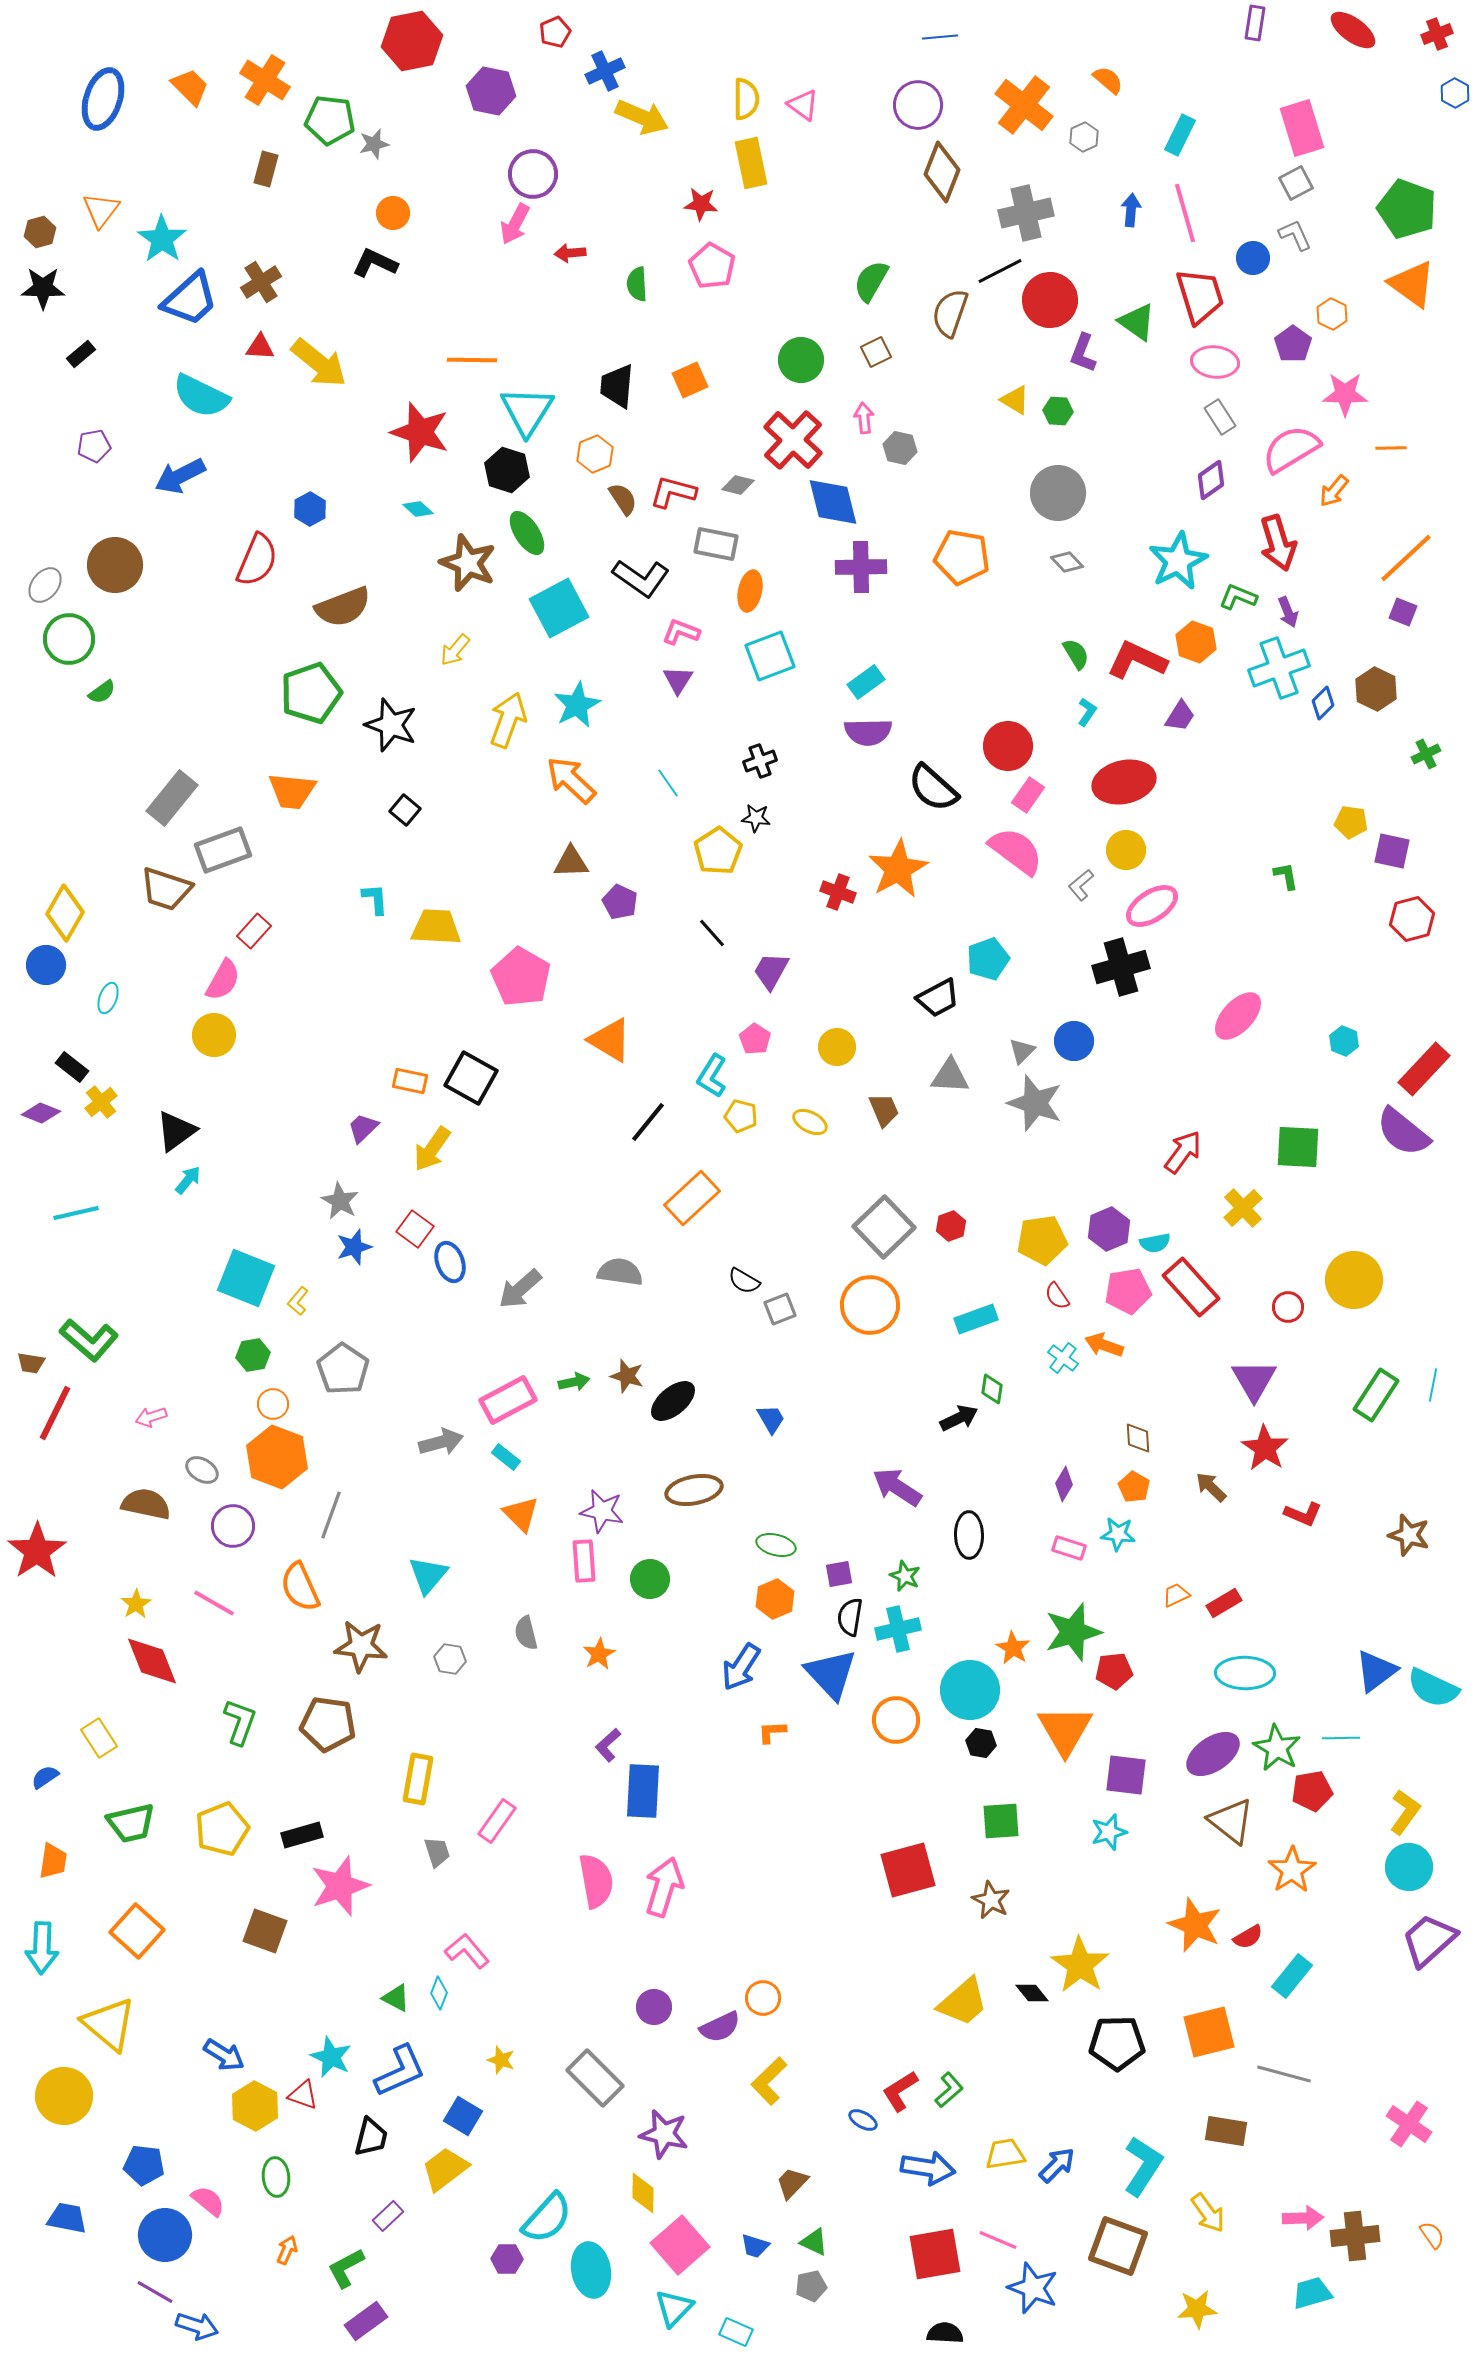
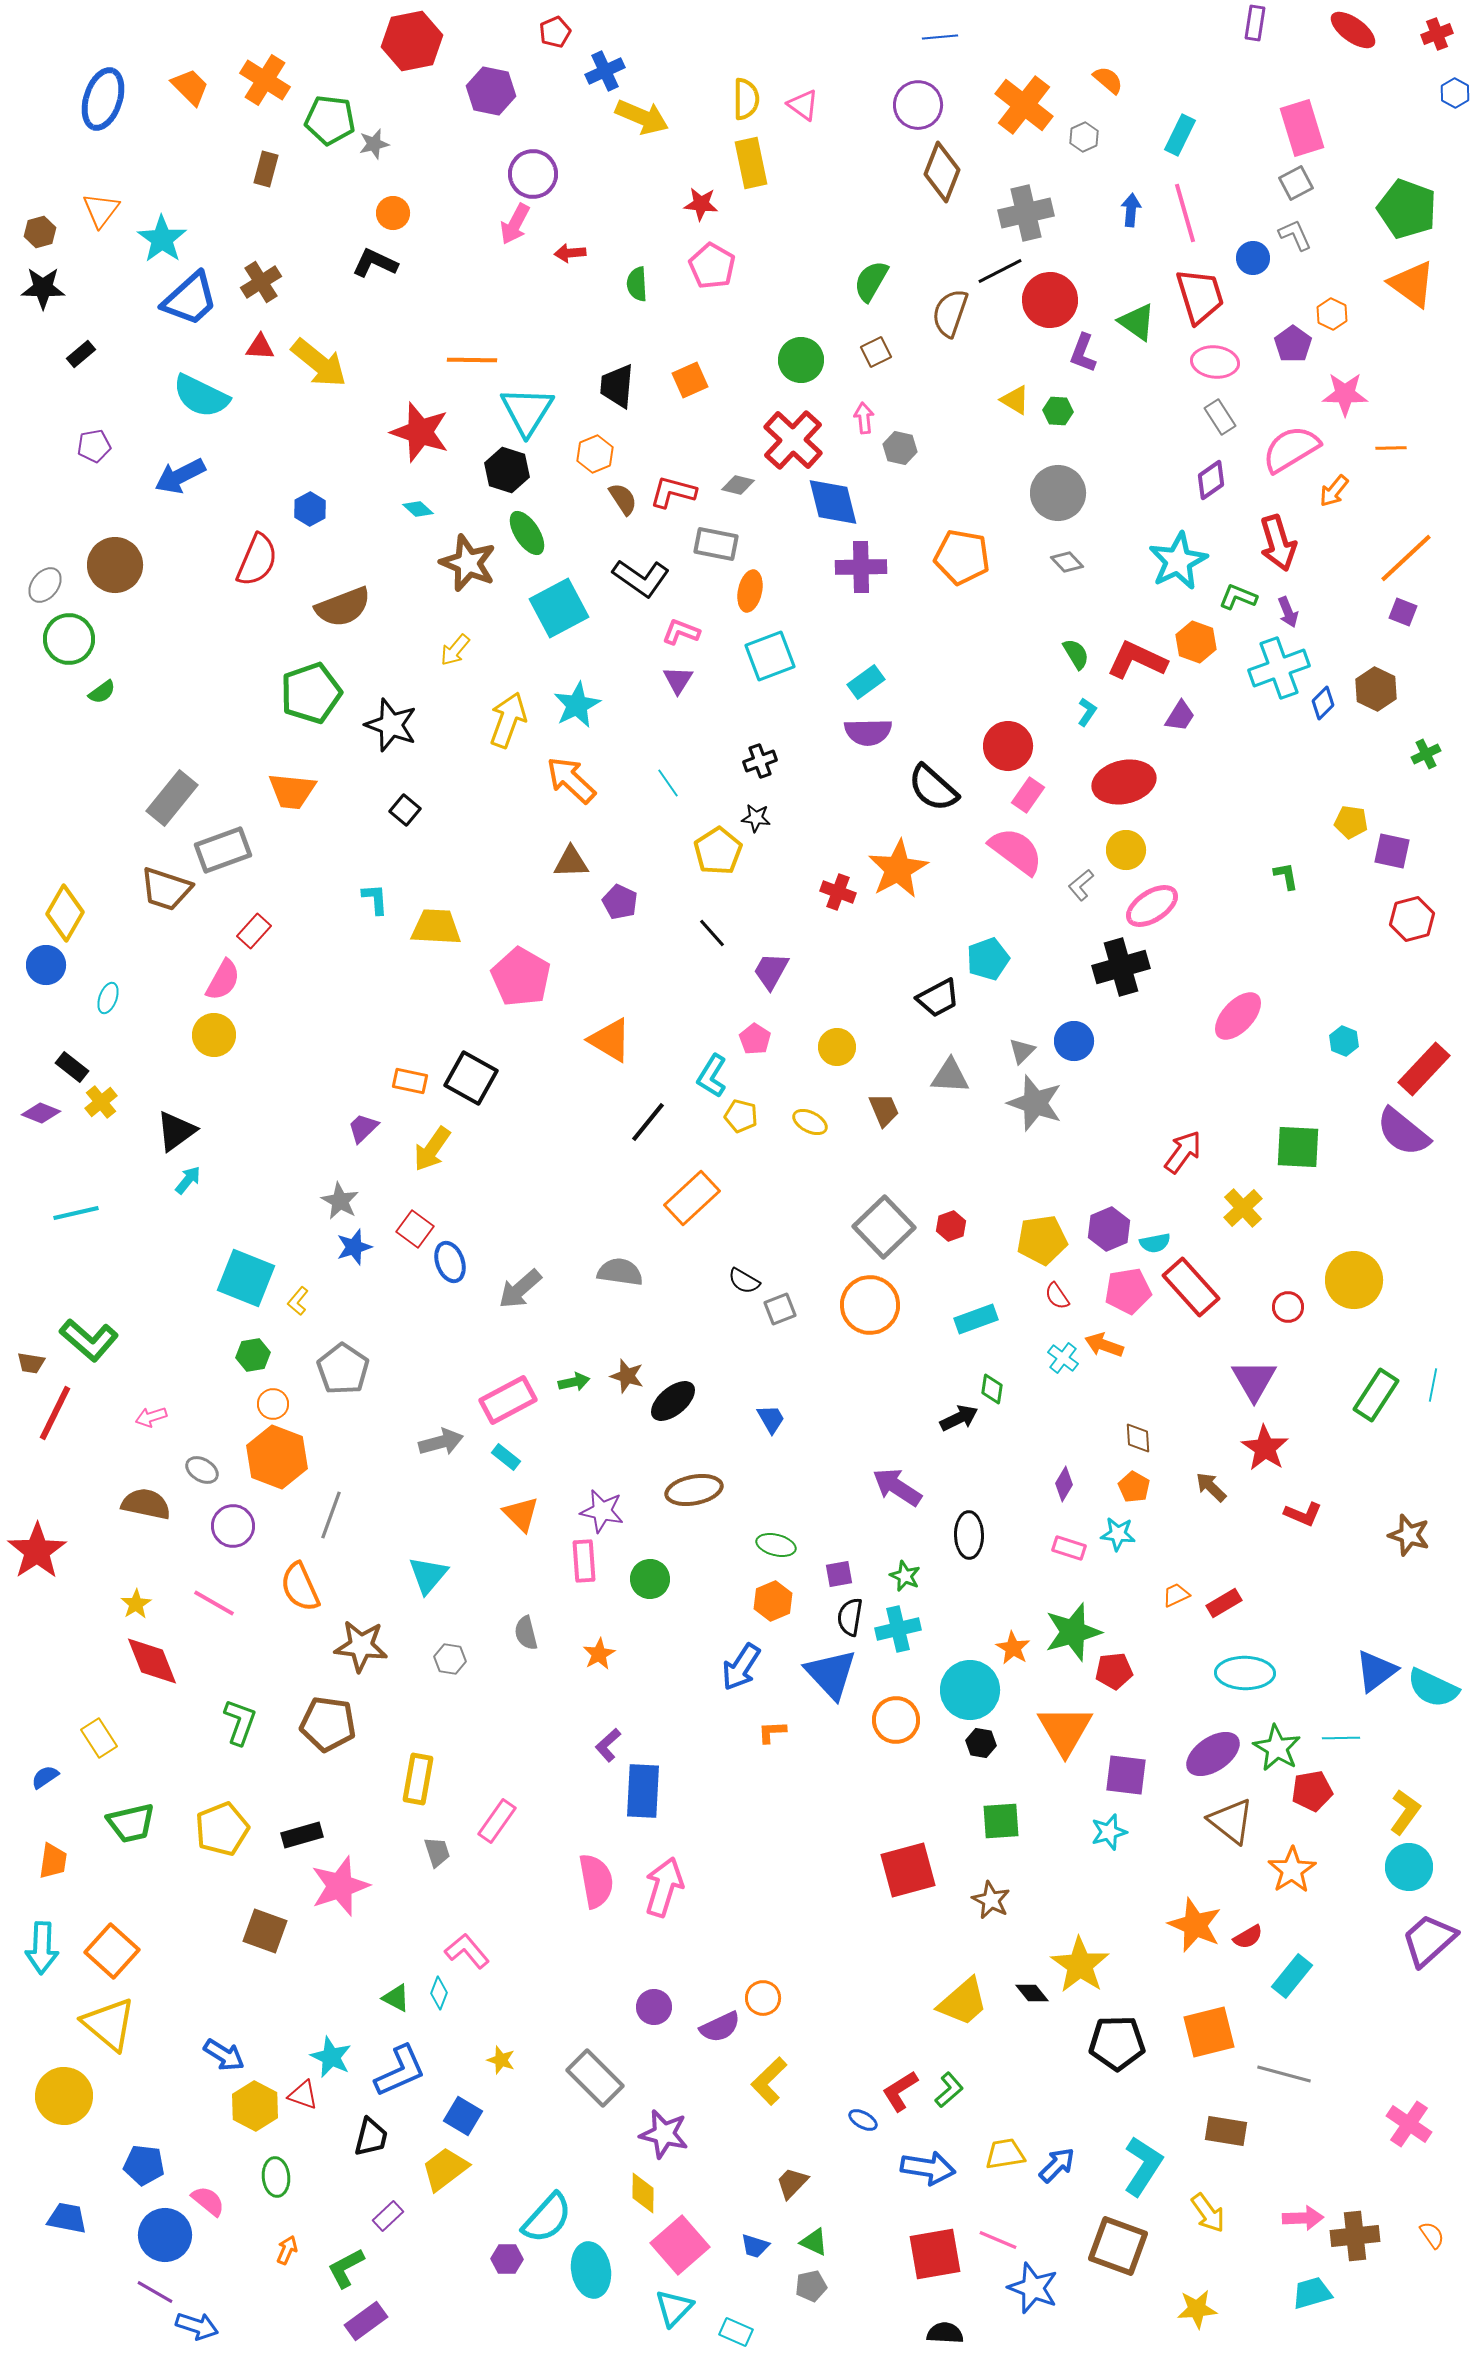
orange hexagon at (775, 1599): moved 2 px left, 2 px down
orange square at (137, 1931): moved 25 px left, 20 px down
